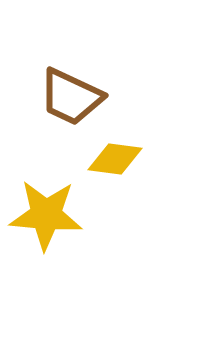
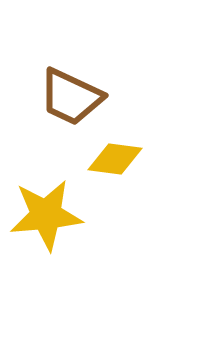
yellow star: rotated 10 degrees counterclockwise
